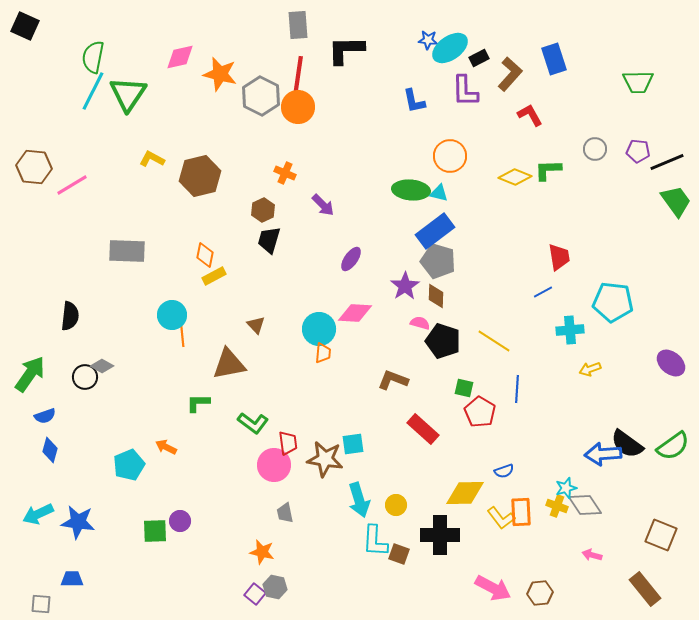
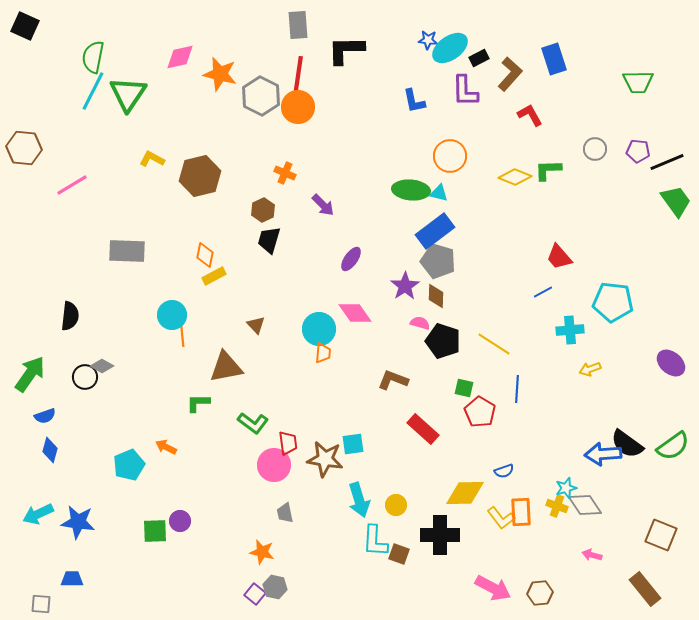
brown hexagon at (34, 167): moved 10 px left, 19 px up
red trapezoid at (559, 257): rotated 148 degrees clockwise
pink diamond at (355, 313): rotated 52 degrees clockwise
yellow line at (494, 341): moved 3 px down
brown triangle at (229, 364): moved 3 px left, 3 px down
